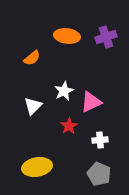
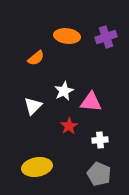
orange semicircle: moved 4 px right
pink triangle: rotated 30 degrees clockwise
